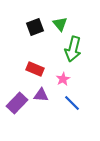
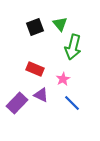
green arrow: moved 2 px up
purple triangle: rotated 21 degrees clockwise
